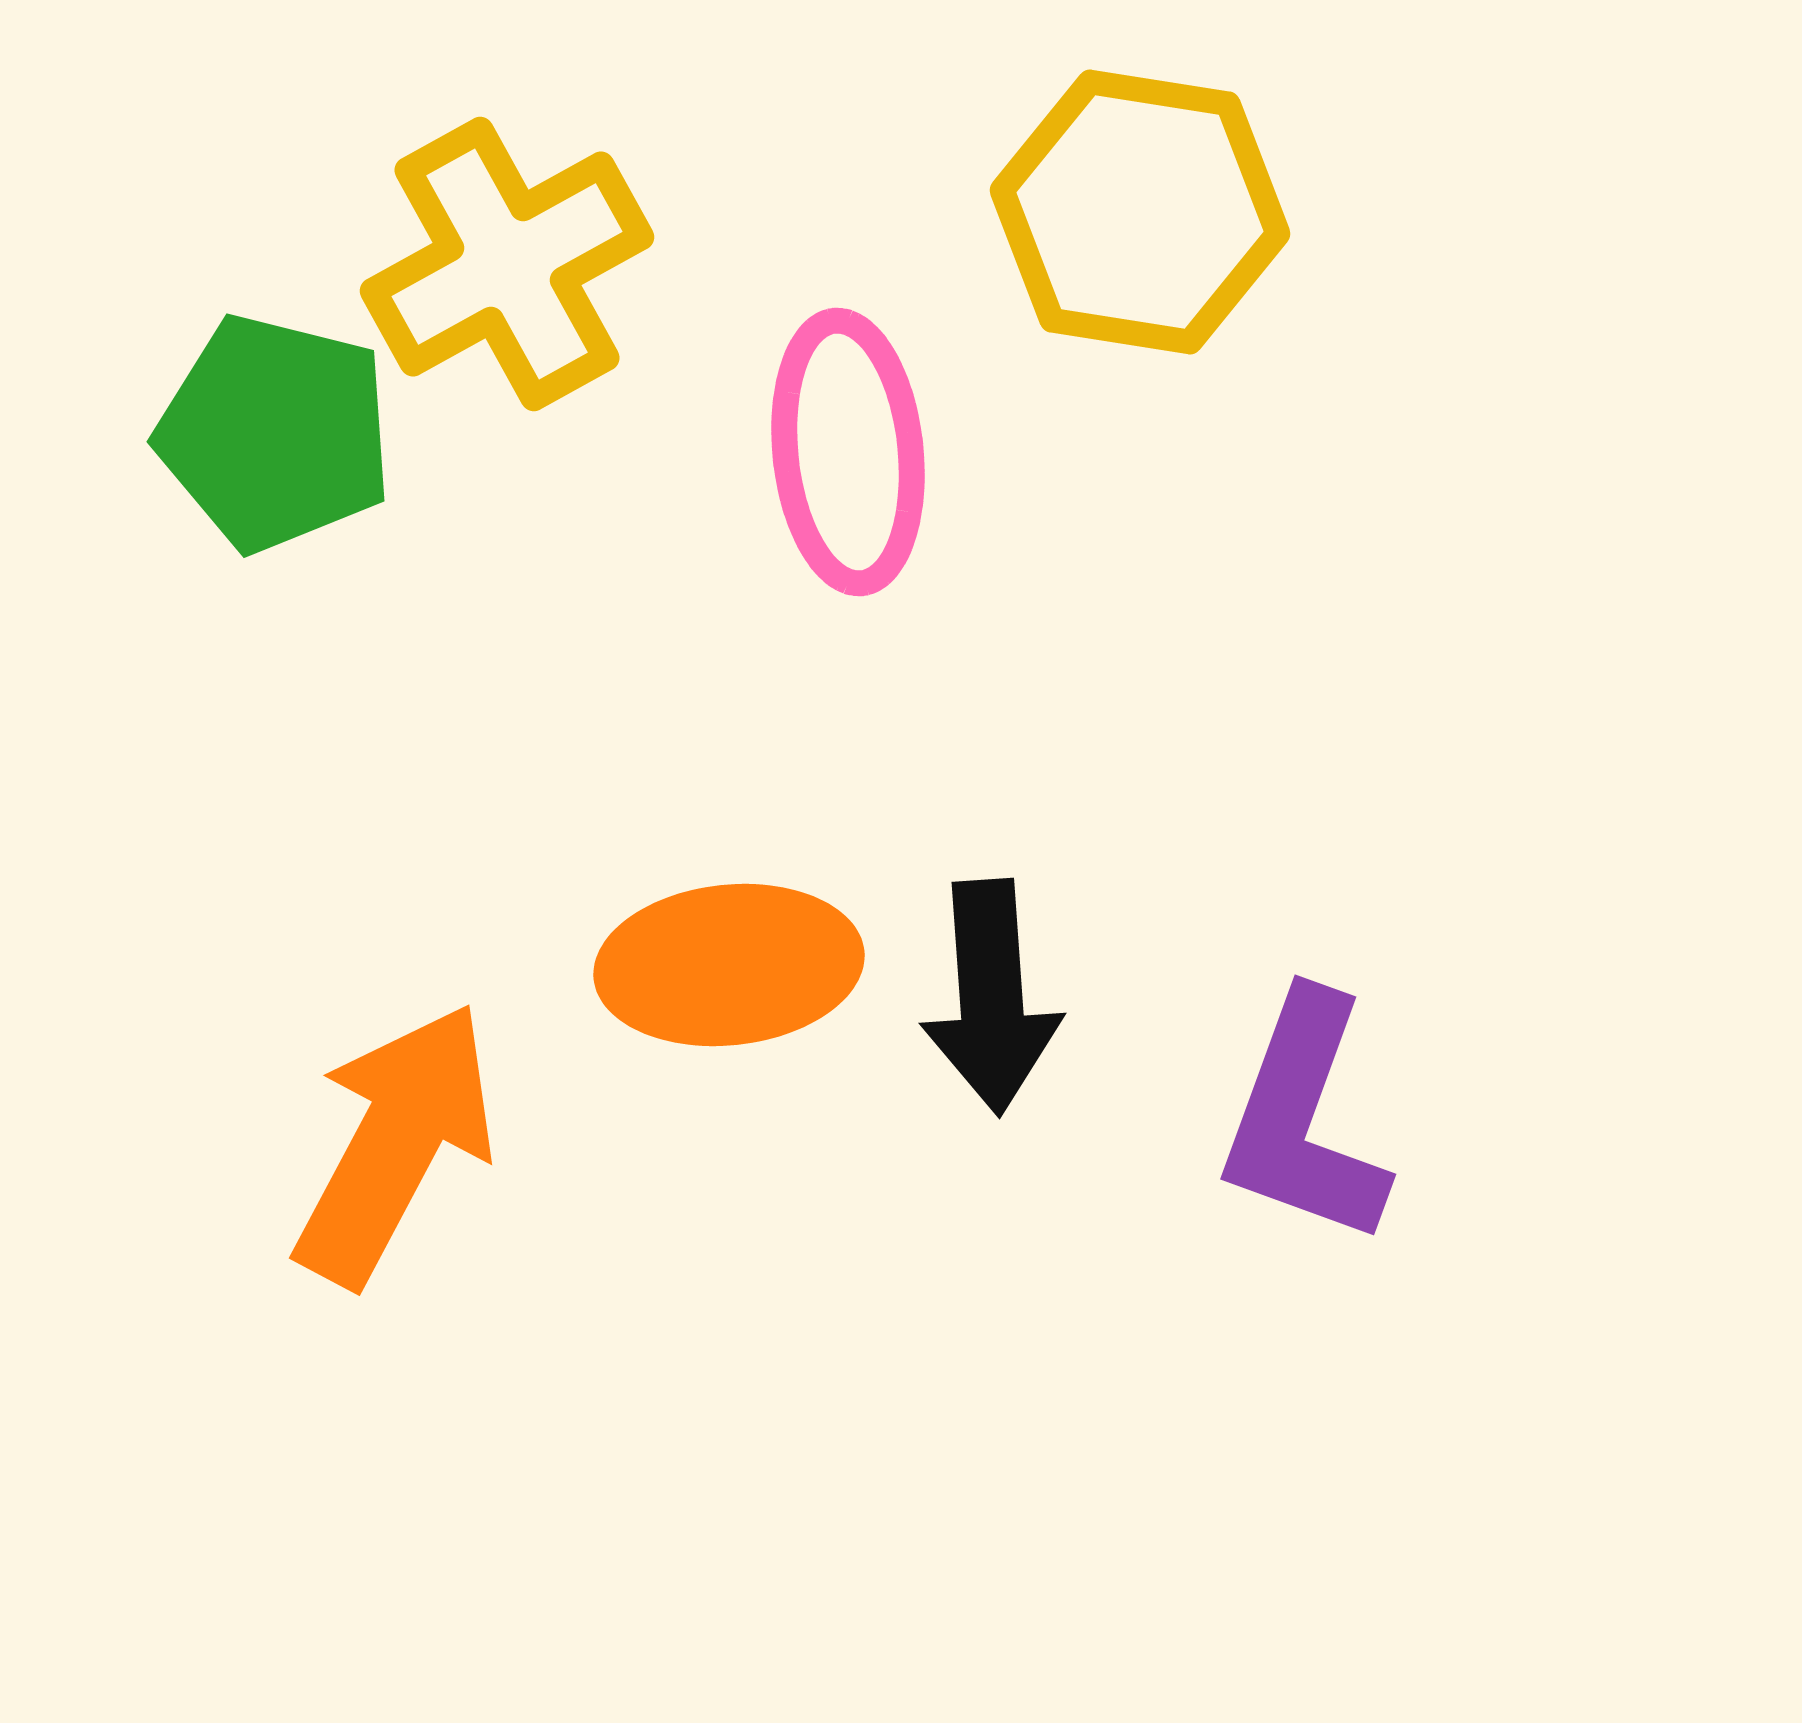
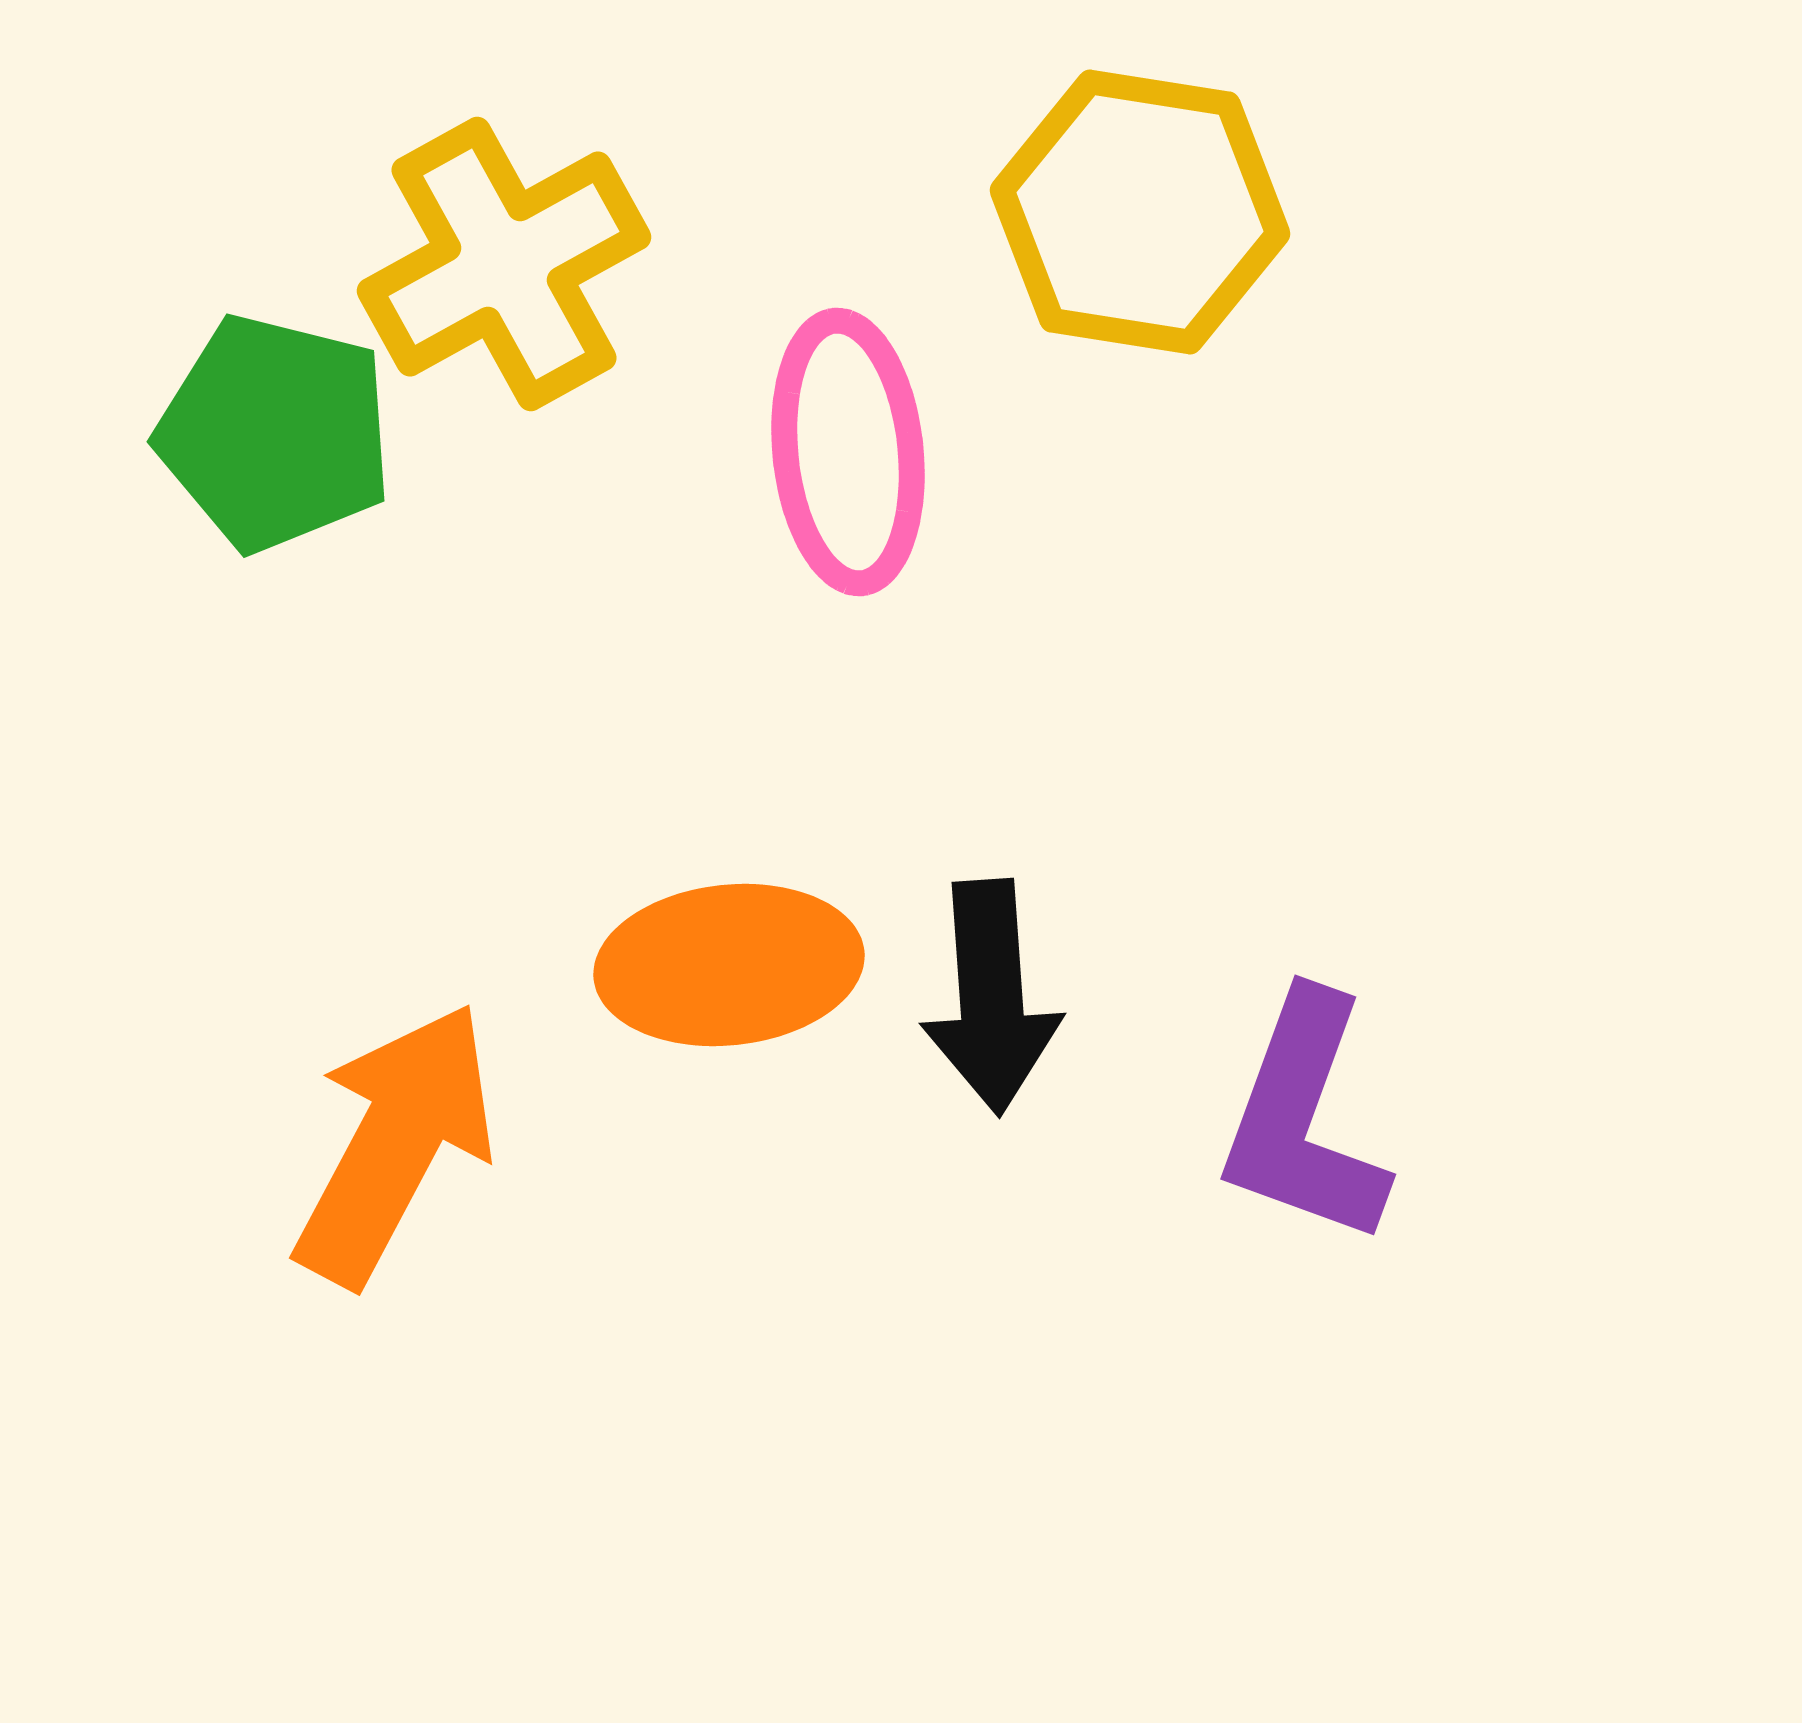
yellow cross: moved 3 px left
